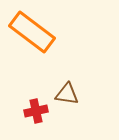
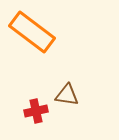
brown triangle: moved 1 px down
